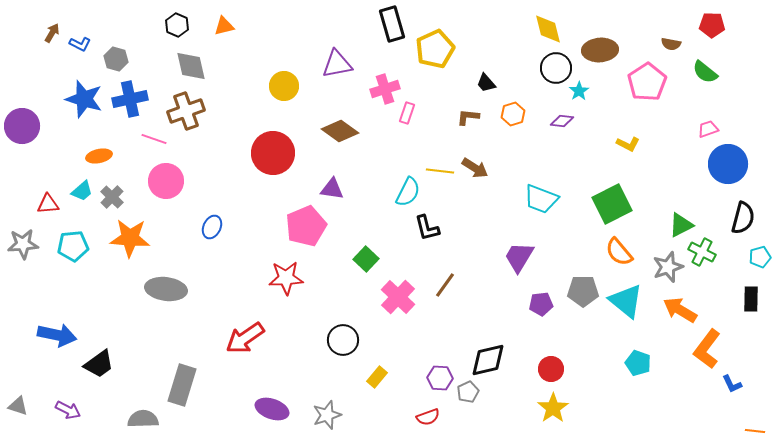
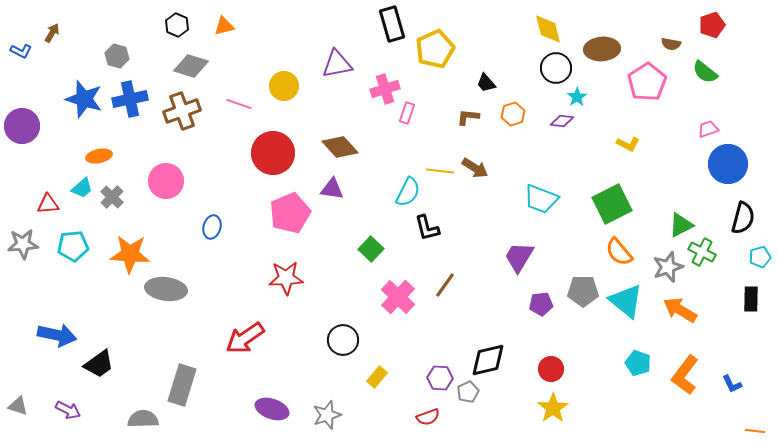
red pentagon at (712, 25): rotated 20 degrees counterclockwise
blue L-shape at (80, 44): moved 59 px left, 7 px down
brown ellipse at (600, 50): moved 2 px right, 1 px up
gray hexagon at (116, 59): moved 1 px right, 3 px up
gray diamond at (191, 66): rotated 60 degrees counterclockwise
cyan star at (579, 91): moved 2 px left, 6 px down
brown cross at (186, 111): moved 4 px left
brown diamond at (340, 131): moved 16 px down; rotated 12 degrees clockwise
pink line at (154, 139): moved 85 px right, 35 px up
cyan trapezoid at (82, 191): moved 3 px up
pink pentagon at (306, 226): moved 16 px left, 13 px up
blue ellipse at (212, 227): rotated 10 degrees counterclockwise
orange star at (130, 238): moved 16 px down
green square at (366, 259): moved 5 px right, 10 px up
orange L-shape at (707, 349): moved 22 px left, 26 px down
